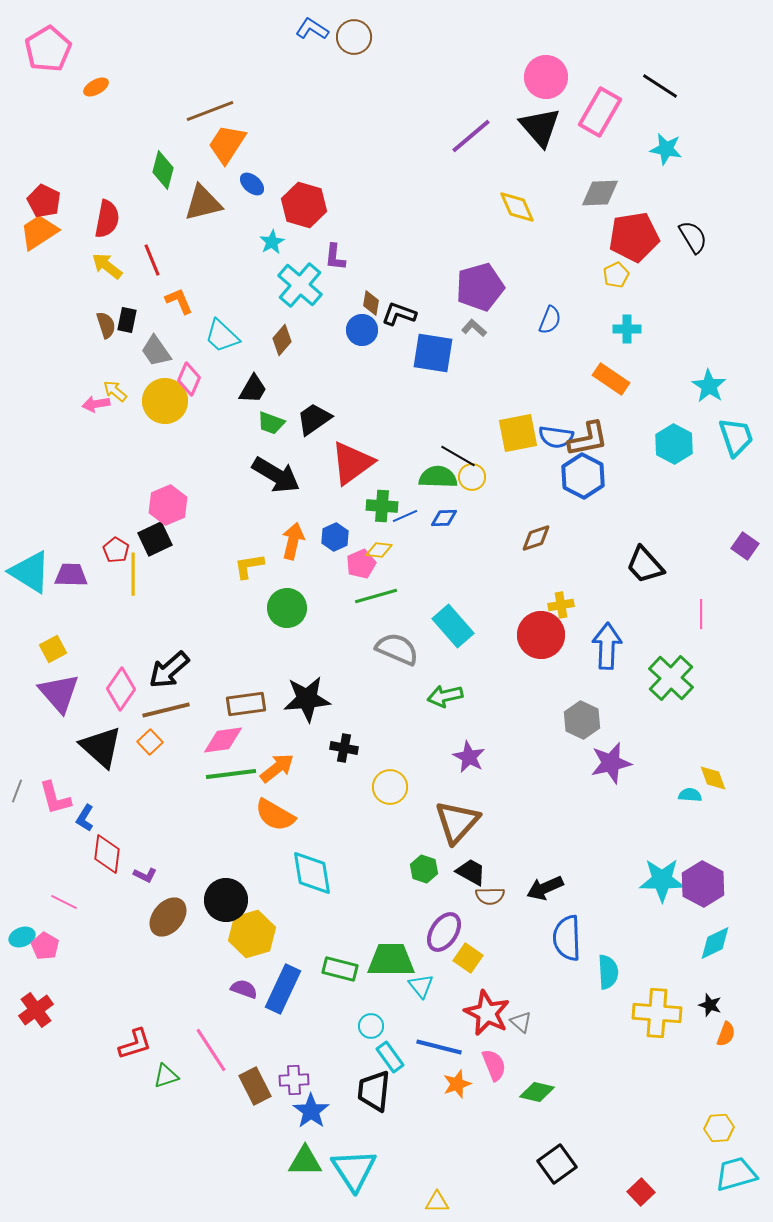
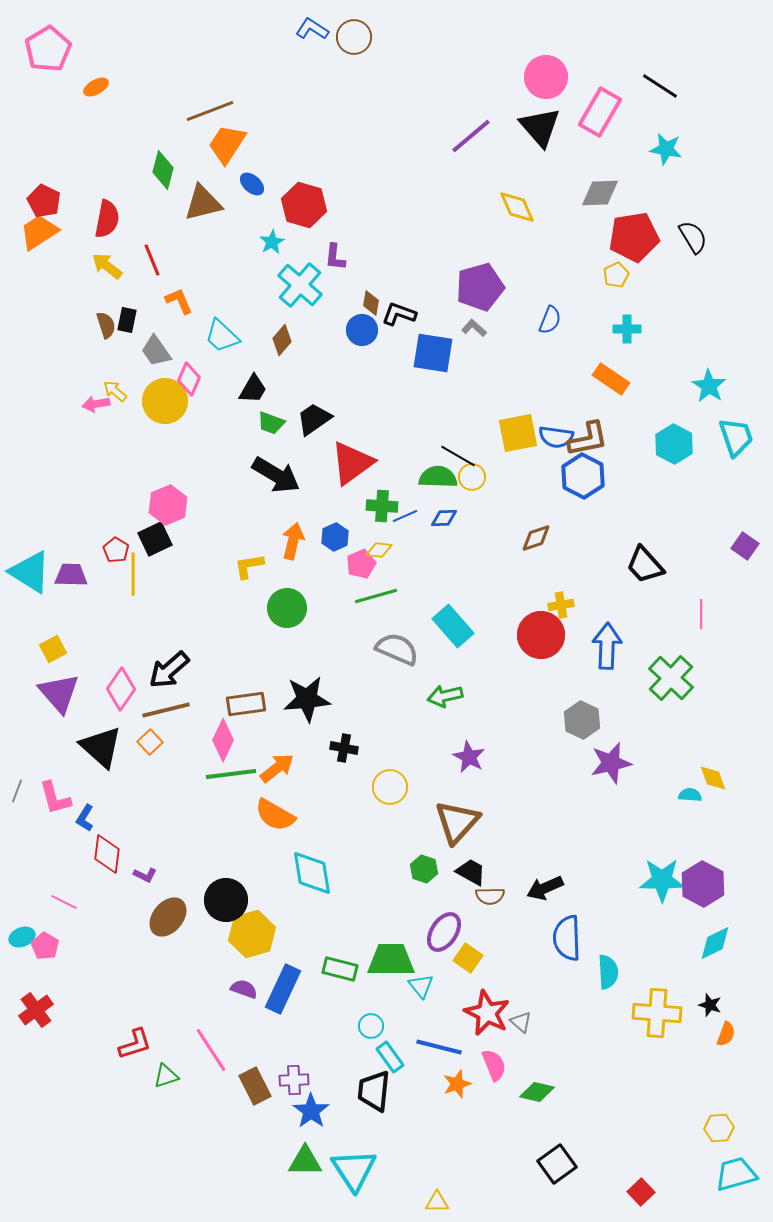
pink diamond at (223, 740): rotated 57 degrees counterclockwise
